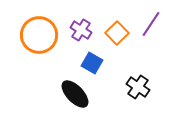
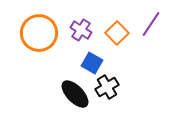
orange circle: moved 2 px up
black cross: moved 31 px left; rotated 25 degrees clockwise
